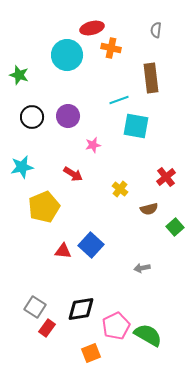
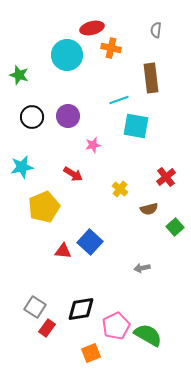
blue square: moved 1 px left, 3 px up
